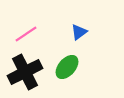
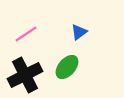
black cross: moved 3 px down
